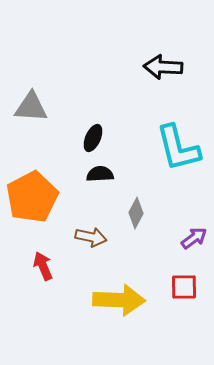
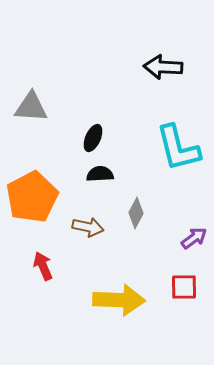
brown arrow: moved 3 px left, 10 px up
